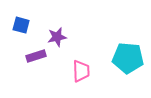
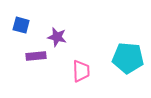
purple star: rotated 24 degrees clockwise
purple rectangle: rotated 12 degrees clockwise
